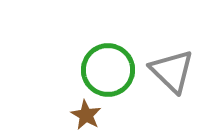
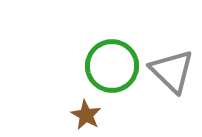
green circle: moved 4 px right, 4 px up
